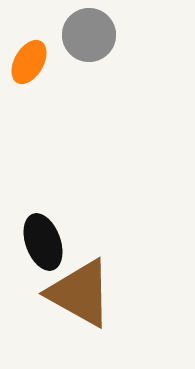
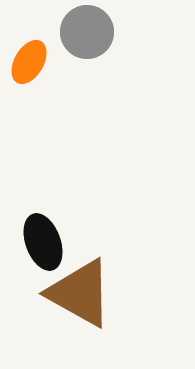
gray circle: moved 2 px left, 3 px up
